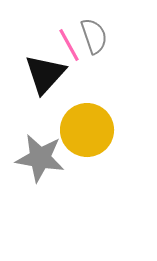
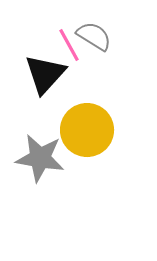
gray semicircle: rotated 39 degrees counterclockwise
